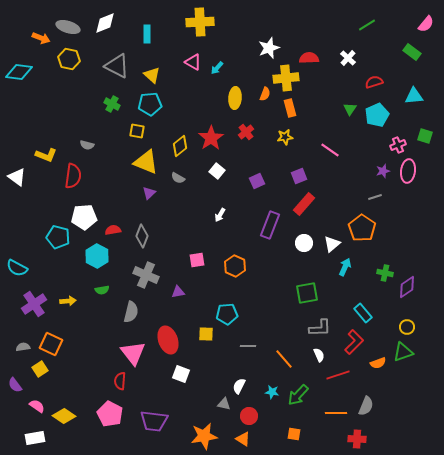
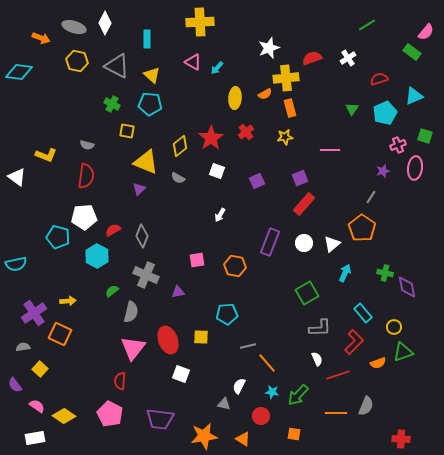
white diamond at (105, 23): rotated 40 degrees counterclockwise
pink semicircle at (426, 24): moved 8 px down
gray ellipse at (68, 27): moved 6 px right
cyan rectangle at (147, 34): moved 5 px down
red semicircle at (309, 58): moved 3 px right; rotated 18 degrees counterclockwise
white cross at (348, 58): rotated 14 degrees clockwise
yellow hexagon at (69, 59): moved 8 px right, 2 px down
red semicircle at (374, 82): moved 5 px right, 3 px up
orange semicircle at (265, 94): rotated 40 degrees clockwise
cyan triangle at (414, 96): rotated 18 degrees counterclockwise
cyan pentagon at (150, 104): rotated 10 degrees clockwise
green triangle at (350, 109): moved 2 px right
cyan pentagon at (377, 115): moved 8 px right, 2 px up
yellow square at (137, 131): moved 10 px left
pink line at (330, 150): rotated 36 degrees counterclockwise
white square at (217, 171): rotated 21 degrees counterclockwise
pink ellipse at (408, 171): moved 7 px right, 3 px up
red semicircle at (73, 176): moved 13 px right
purple square at (299, 176): moved 1 px right, 2 px down
purple triangle at (149, 193): moved 10 px left, 4 px up
gray line at (375, 197): moved 4 px left; rotated 40 degrees counterclockwise
purple rectangle at (270, 225): moved 17 px down
red semicircle at (113, 230): rotated 21 degrees counterclockwise
orange hexagon at (235, 266): rotated 15 degrees counterclockwise
cyan arrow at (345, 267): moved 6 px down
cyan semicircle at (17, 268): moved 1 px left, 4 px up; rotated 40 degrees counterclockwise
purple diamond at (407, 287): rotated 65 degrees counterclockwise
green semicircle at (102, 290): moved 10 px right, 1 px down; rotated 152 degrees clockwise
green square at (307, 293): rotated 20 degrees counterclockwise
purple cross at (34, 304): moved 9 px down
yellow circle at (407, 327): moved 13 px left
yellow square at (206, 334): moved 5 px left, 3 px down
orange square at (51, 344): moved 9 px right, 10 px up
gray line at (248, 346): rotated 14 degrees counterclockwise
pink triangle at (133, 353): moved 5 px up; rotated 16 degrees clockwise
white semicircle at (319, 355): moved 2 px left, 4 px down
orange line at (284, 359): moved 17 px left, 4 px down
yellow square at (40, 369): rotated 14 degrees counterclockwise
red circle at (249, 416): moved 12 px right
purple trapezoid at (154, 421): moved 6 px right, 2 px up
red cross at (357, 439): moved 44 px right
